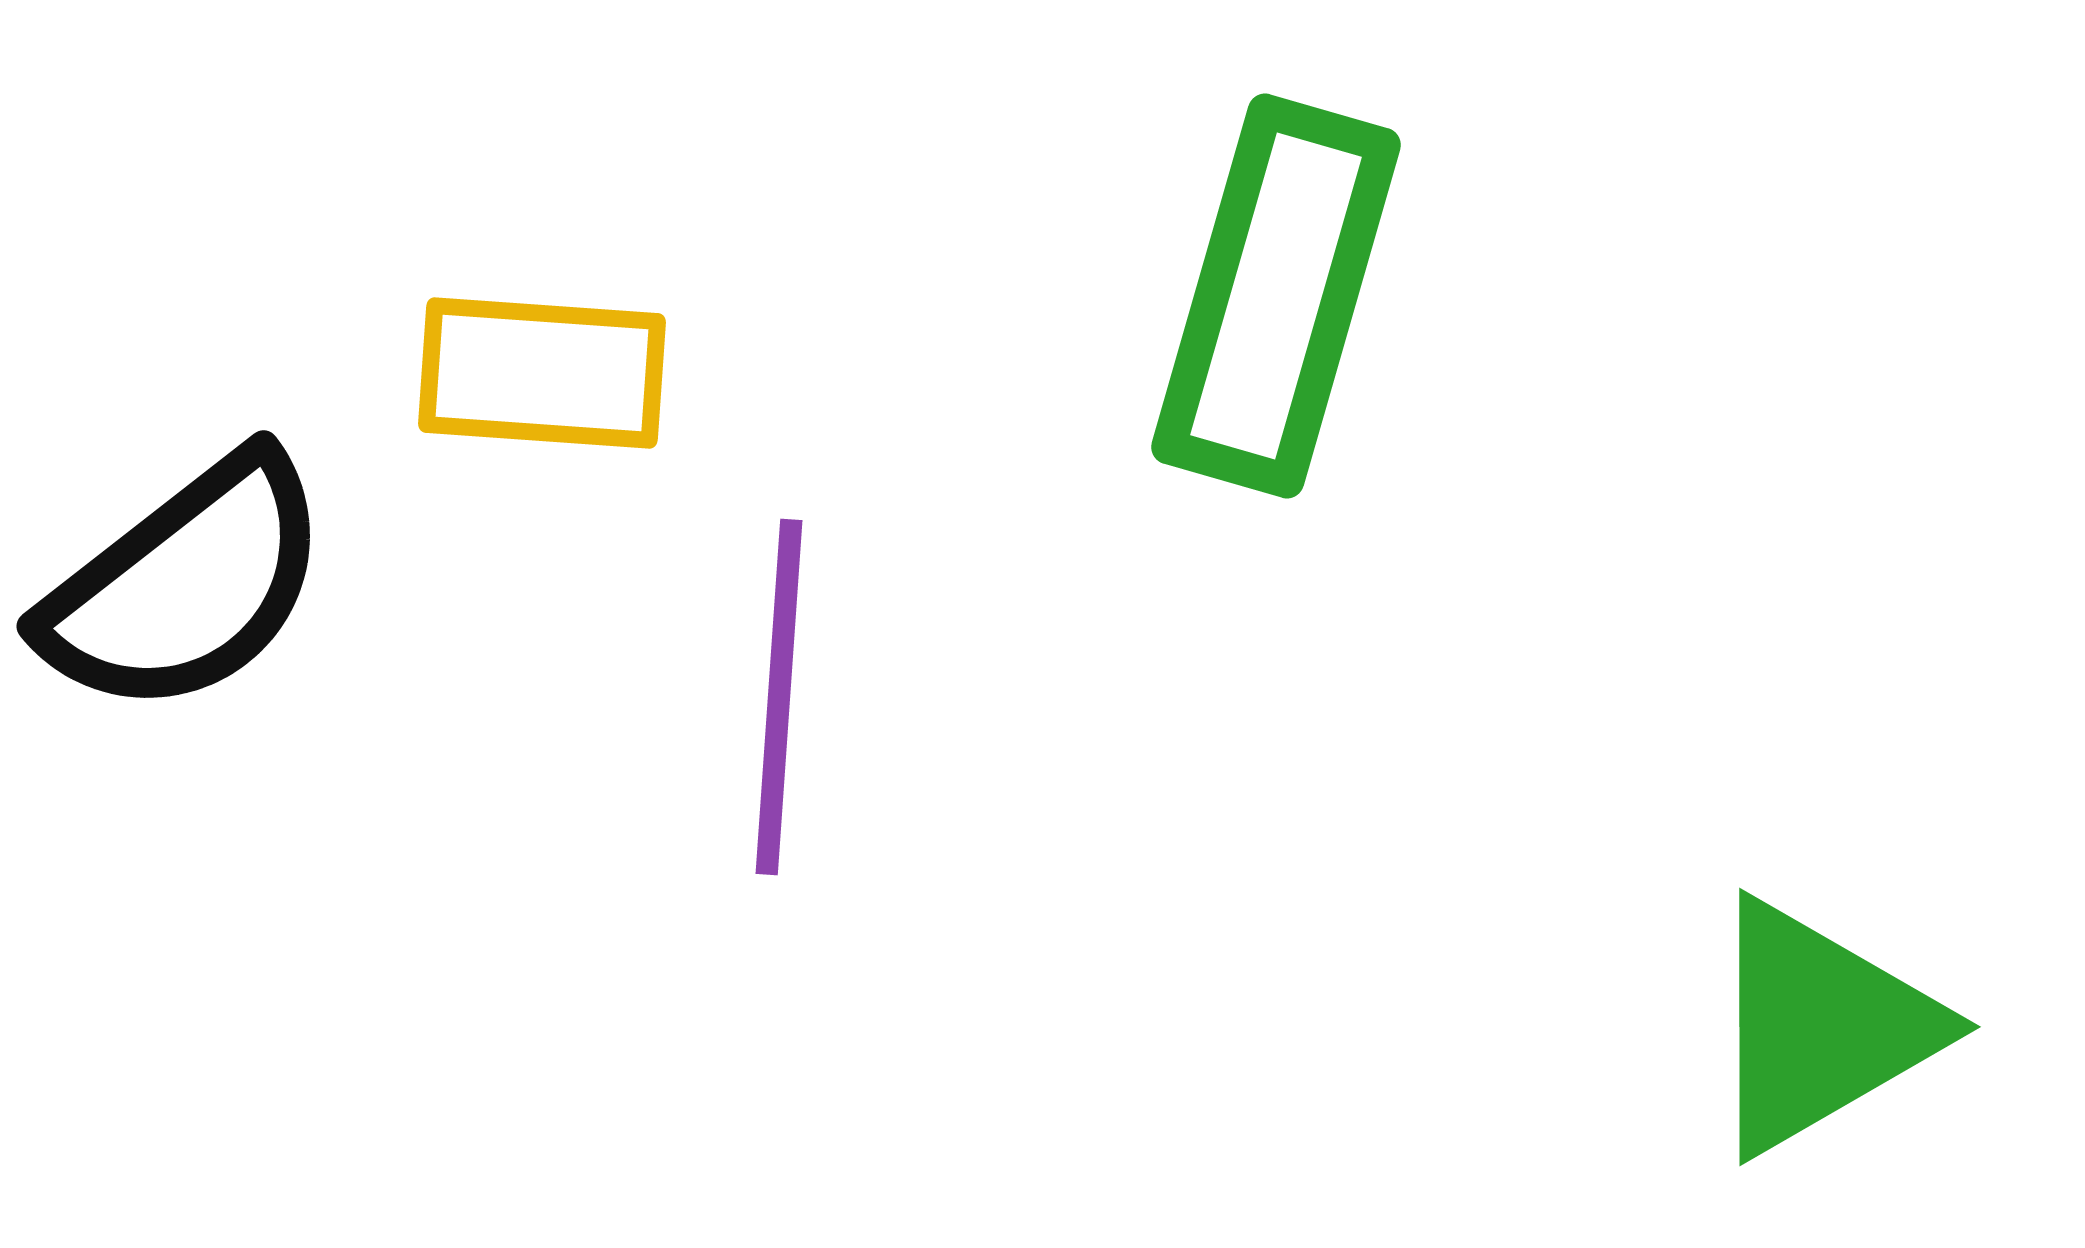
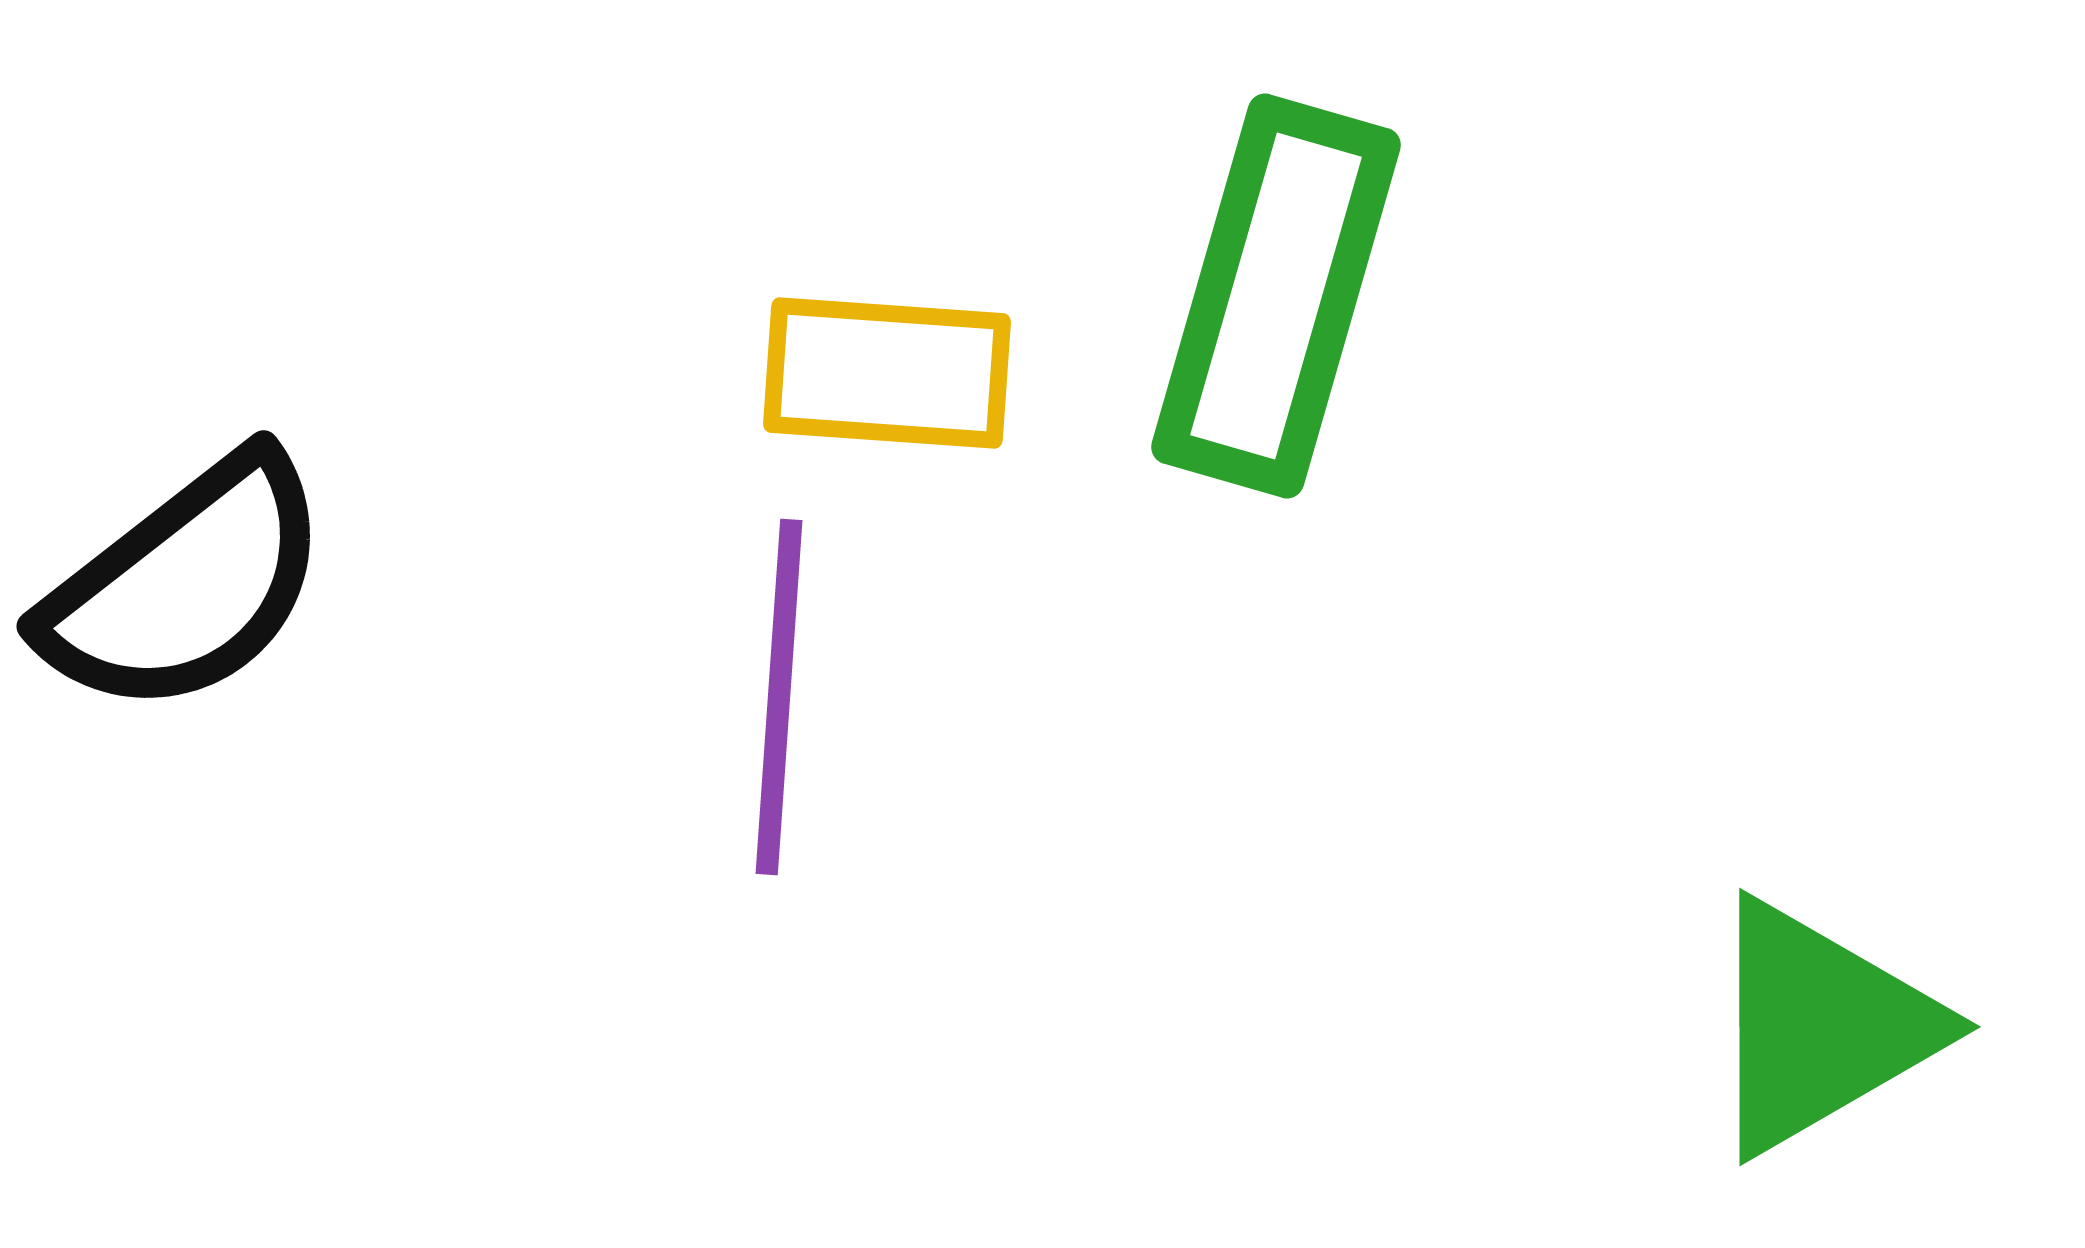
yellow rectangle: moved 345 px right
